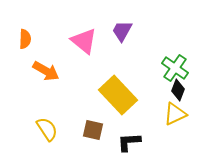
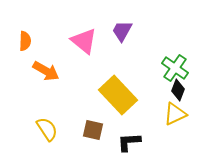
orange semicircle: moved 2 px down
